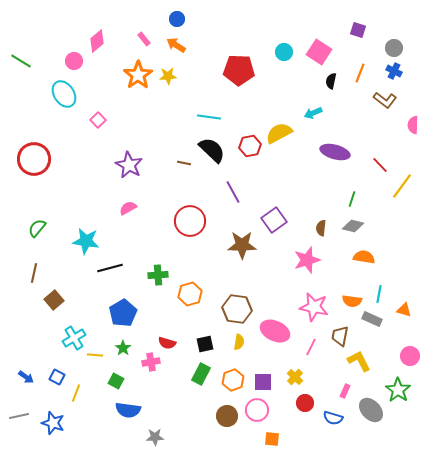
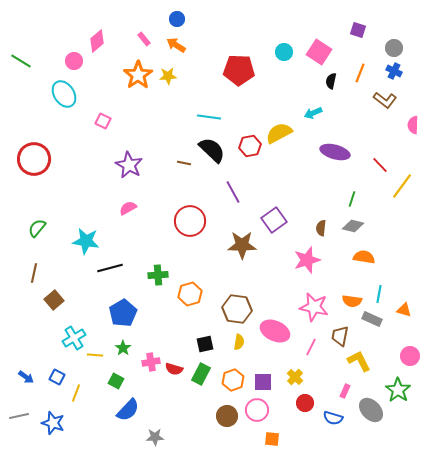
pink square at (98, 120): moved 5 px right, 1 px down; rotated 21 degrees counterclockwise
red semicircle at (167, 343): moved 7 px right, 26 px down
blue semicircle at (128, 410): rotated 55 degrees counterclockwise
